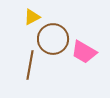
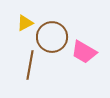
yellow triangle: moved 7 px left, 6 px down
brown circle: moved 1 px left, 2 px up
